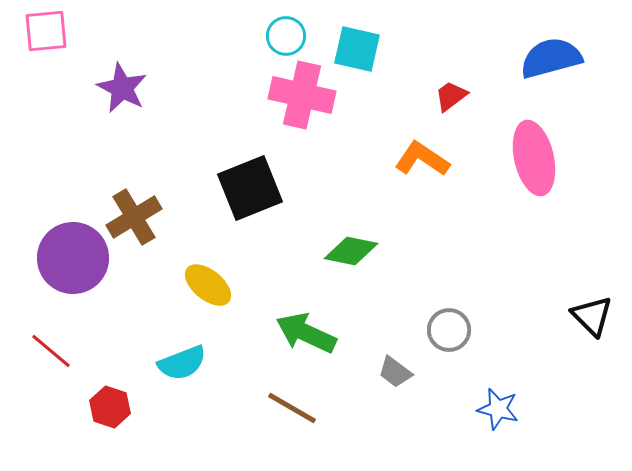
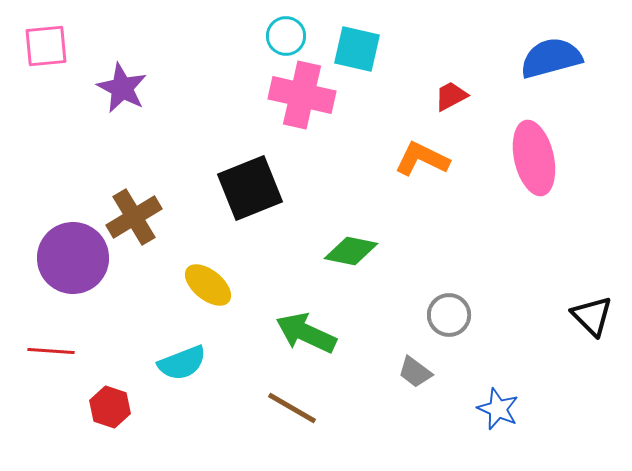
pink square: moved 15 px down
red trapezoid: rotated 9 degrees clockwise
orange L-shape: rotated 8 degrees counterclockwise
gray circle: moved 15 px up
red line: rotated 36 degrees counterclockwise
gray trapezoid: moved 20 px right
blue star: rotated 9 degrees clockwise
